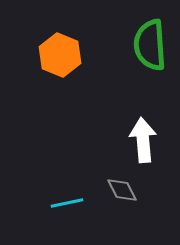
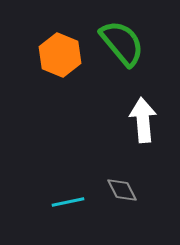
green semicircle: moved 28 px left, 2 px up; rotated 144 degrees clockwise
white arrow: moved 20 px up
cyan line: moved 1 px right, 1 px up
